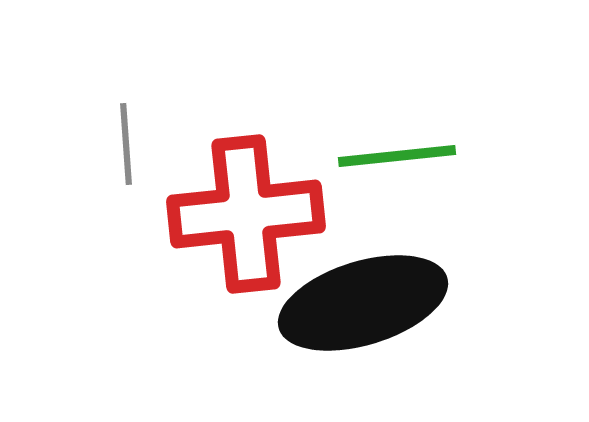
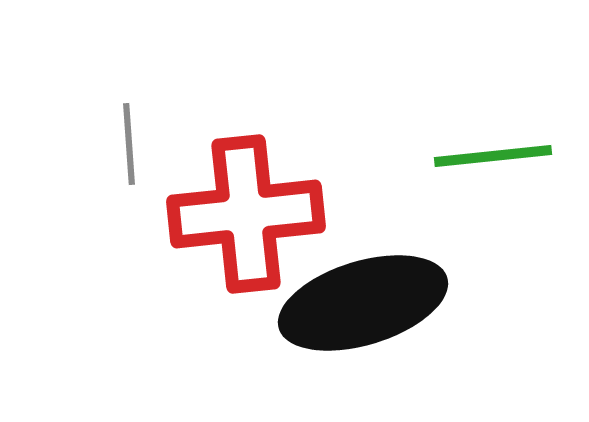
gray line: moved 3 px right
green line: moved 96 px right
